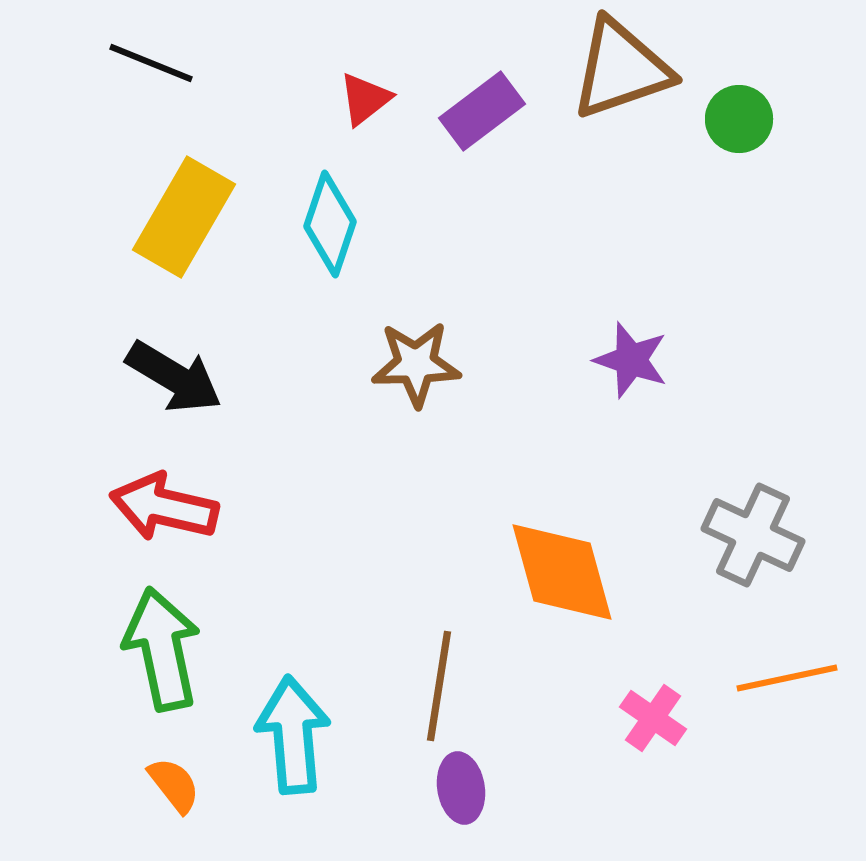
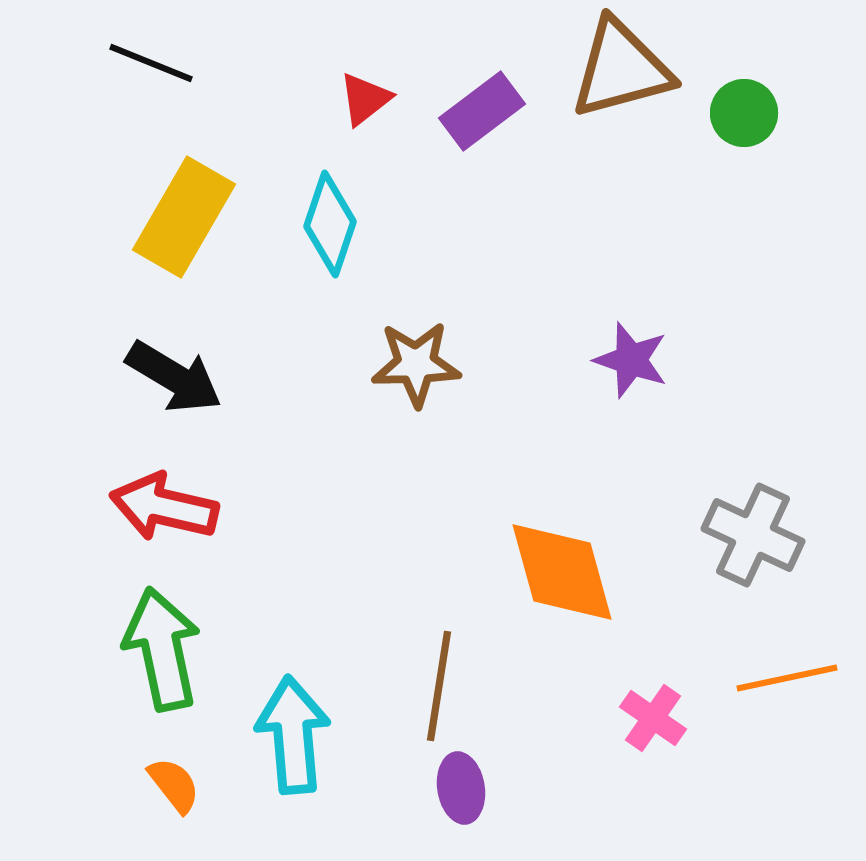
brown triangle: rotated 4 degrees clockwise
green circle: moved 5 px right, 6 px up
